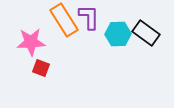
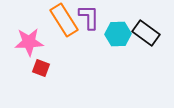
pink star: moved 2 px left
